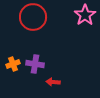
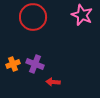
pink star: moved 3 px left; rotated 15 degrees counterclockwise
purple cross: rotated 12 degrees clockwise
